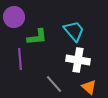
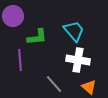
purple circle: moved 1 px left, 1 px up
purple line: moved 1 px down
